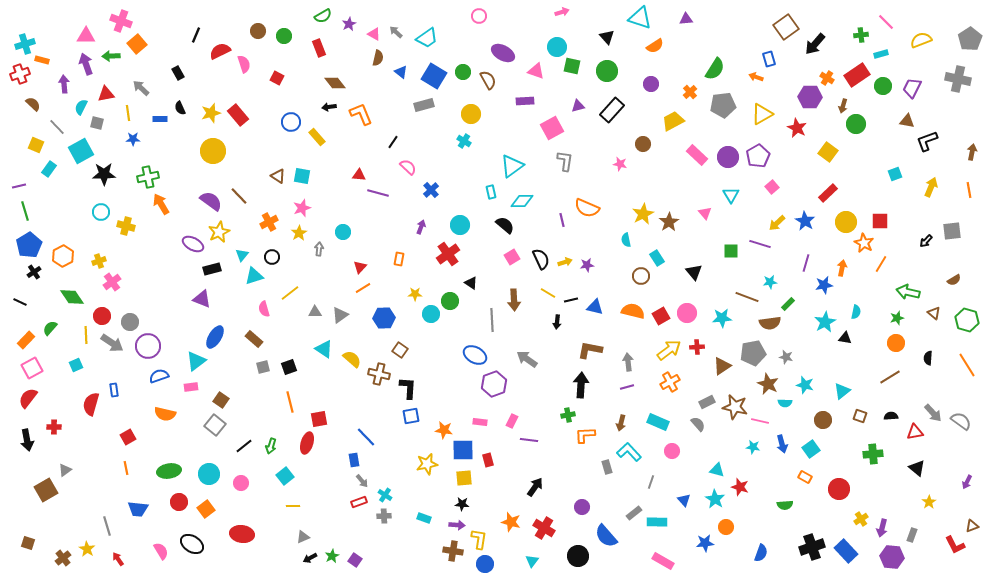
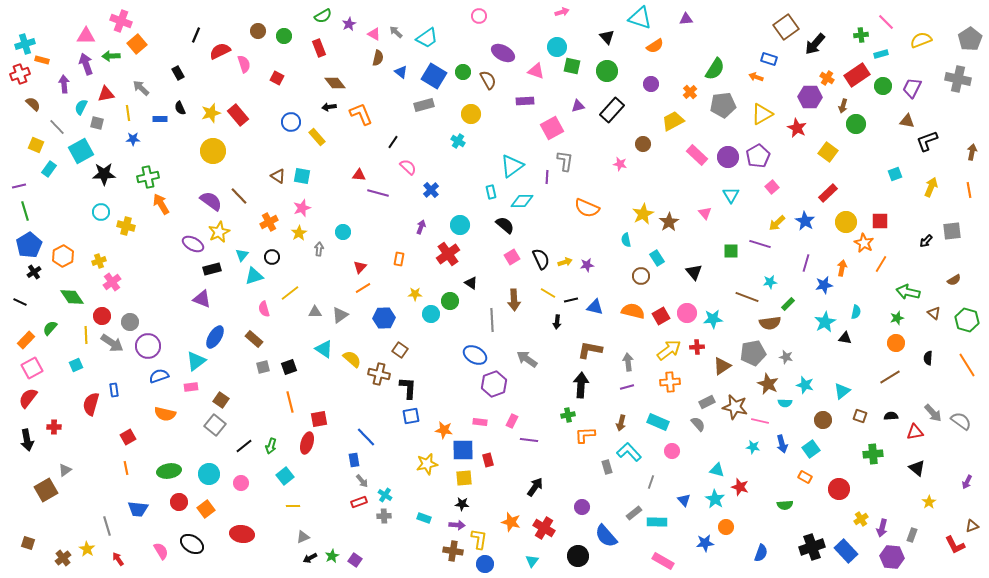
blue rectangle at (769, 59): rotated 56 degrees counterclockwise
cyan cross at (464, 141): moved 6 px left
purple line at (562, 220): moved 15 px left, 43 px up; rotated 16 degrees clockwise
cyan star at (722, 318): moved 9 px left, 1 px down
orange cross at (670, 382): rotated 24 degrees clockwise
